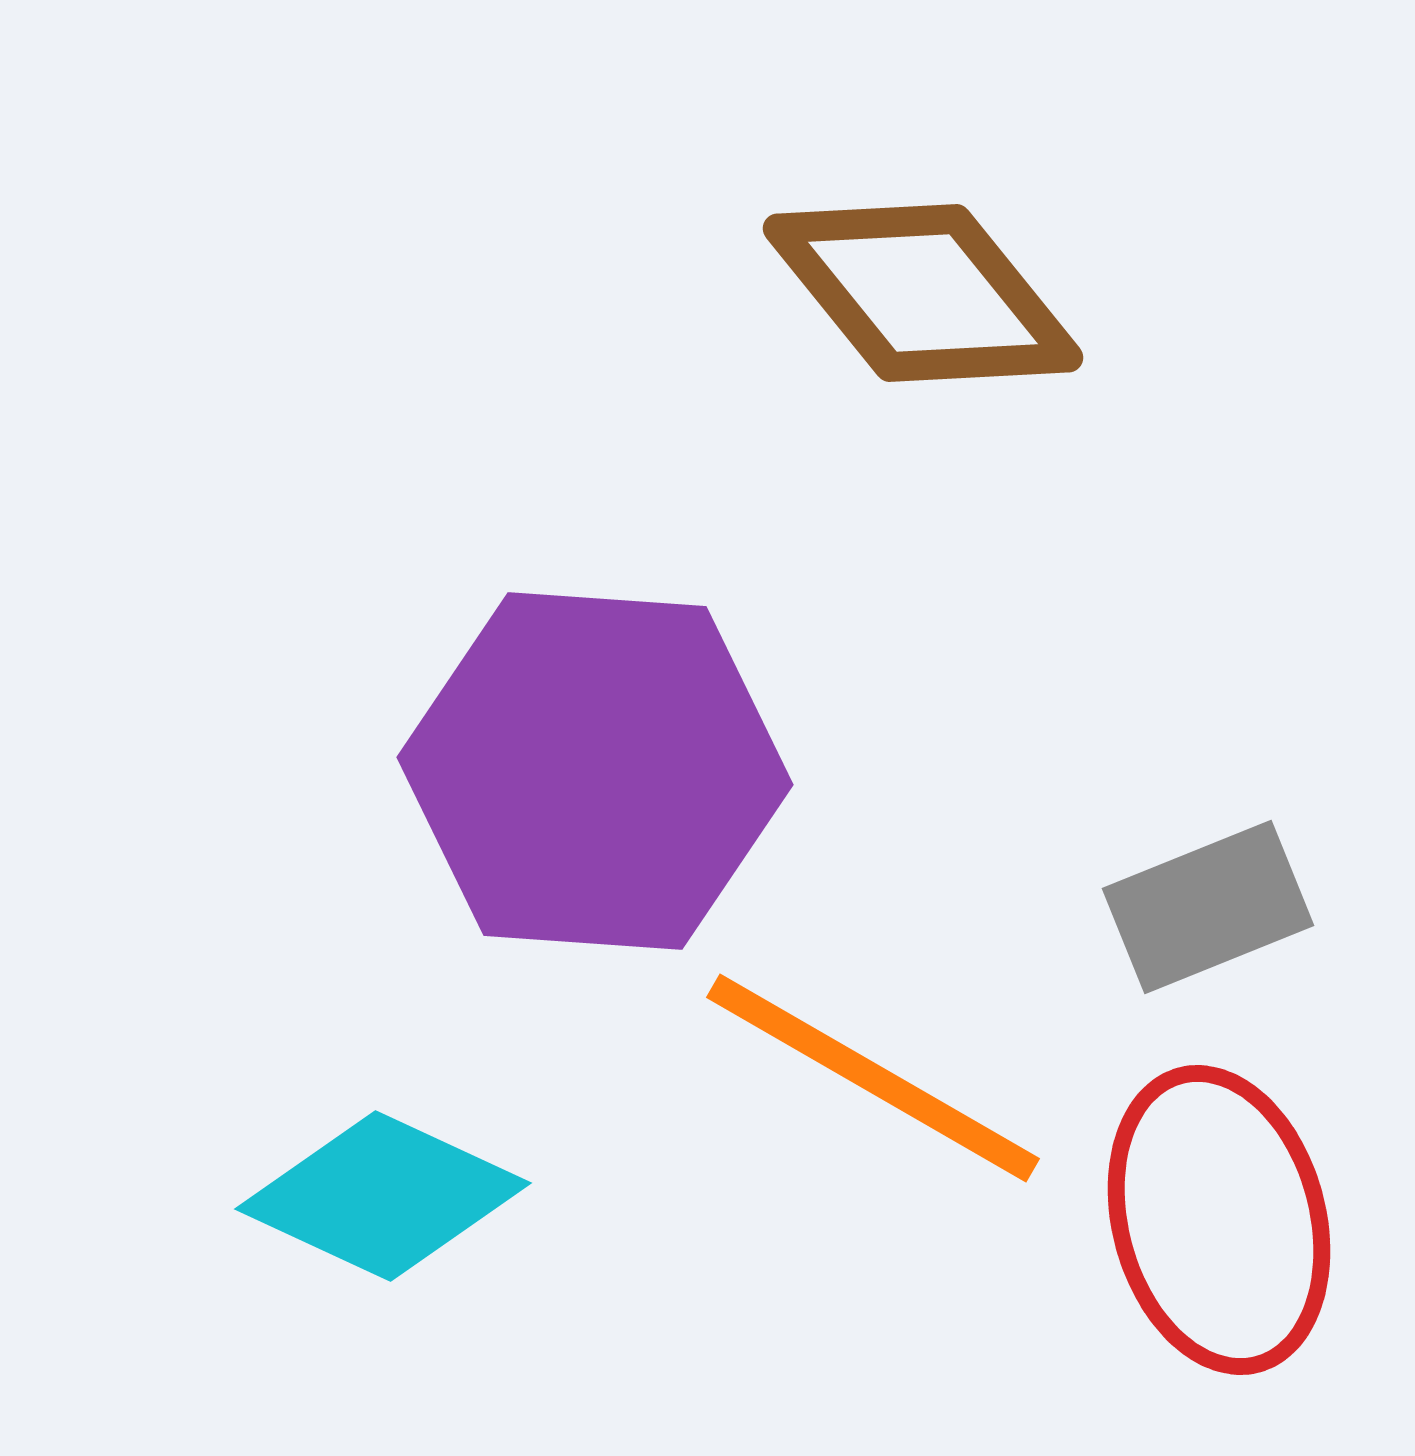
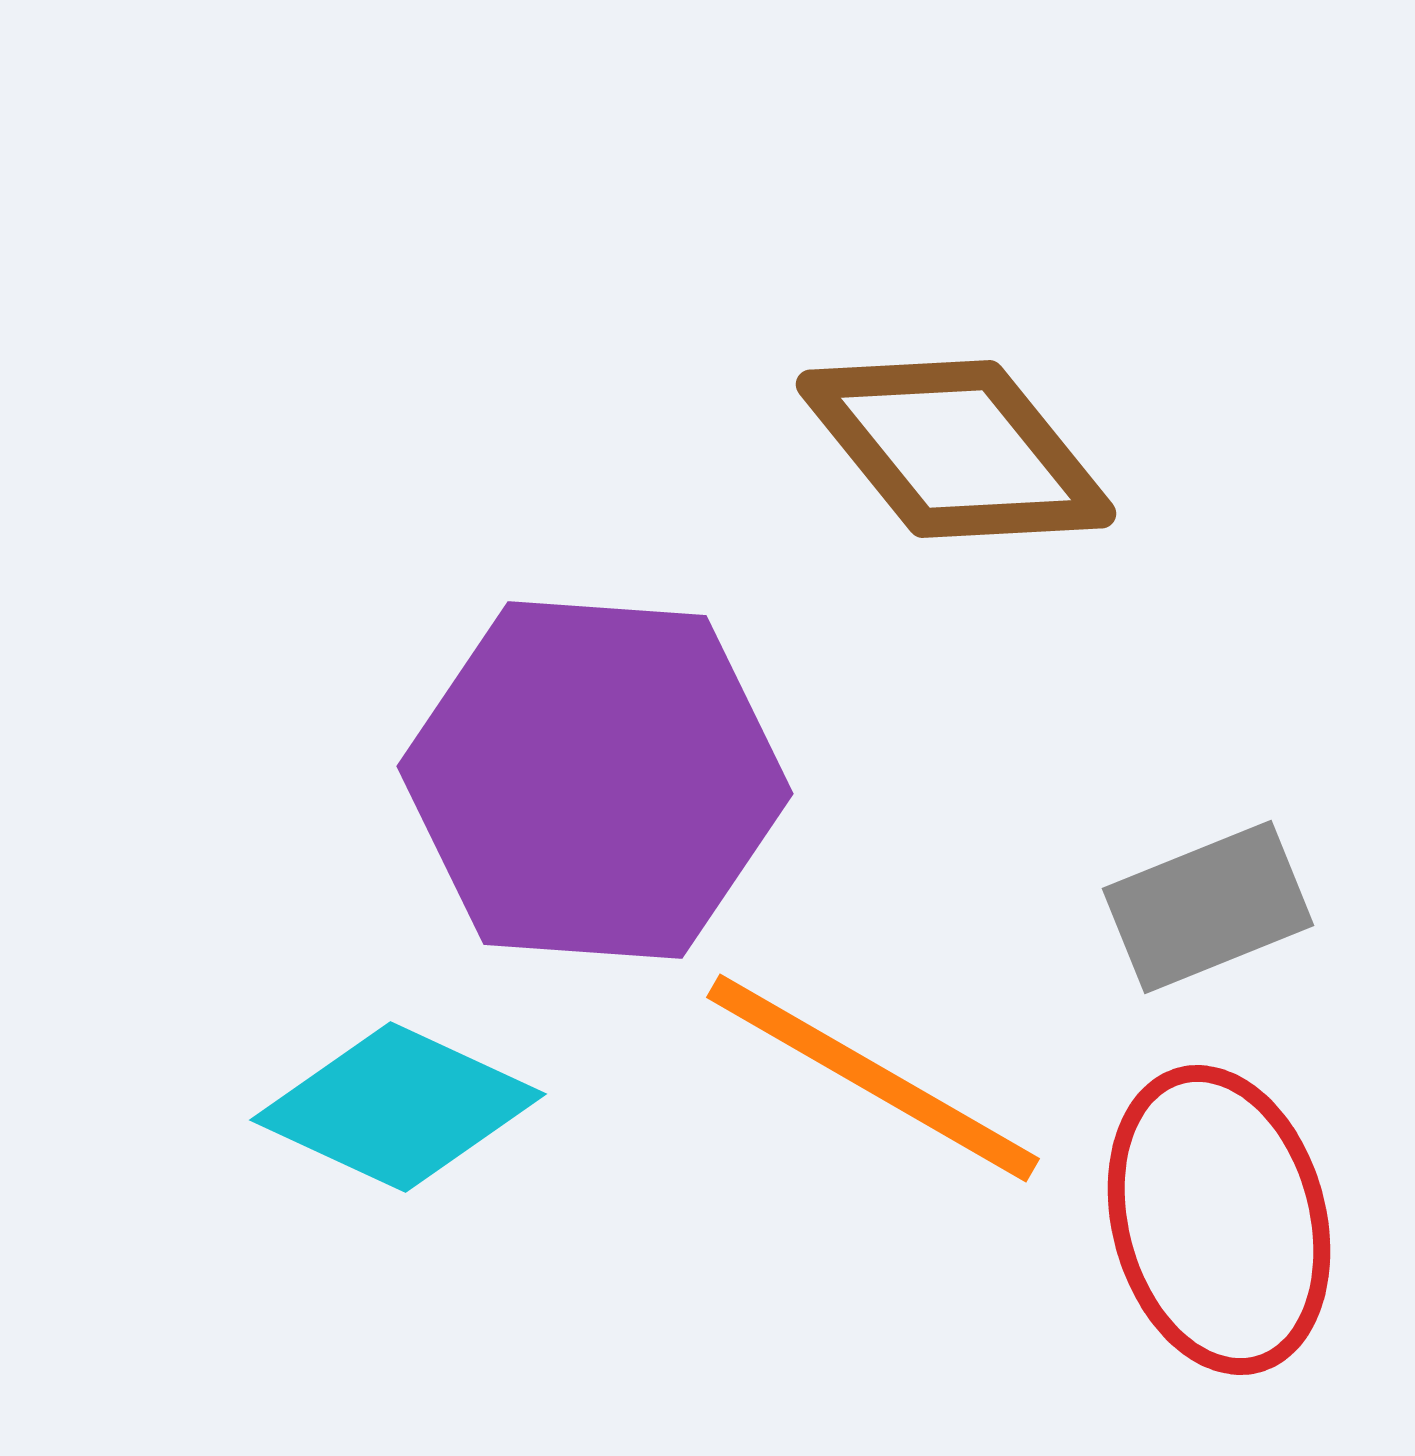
brown diamond: moved 33 px right, 156 px down
purple hexagon: moved 9 px down
cyan diamond: moved 15 px right, 89 px up
